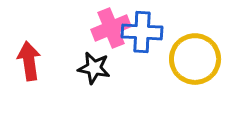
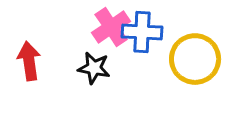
pink cross: moved 1 px up; rotated 12 degrees counterclockwise
